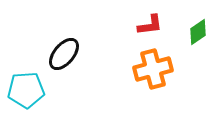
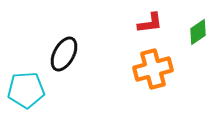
red L-shape: moved 2 px up
black ellipse: rotated 12 degrees counterclockwise
